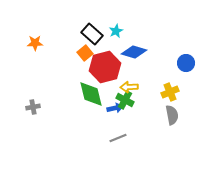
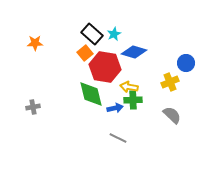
cyan star: moved 2 px left, 3 px down
red hexagon: rotated 24 degrees clockwise
yellow arrow: rotated 12 degrees clockwise
yellow cross: moved 10 px up
green cross: moved 8 px right; rotated 30 degrees counterclockwise
gray semicircle: rotated 36 degrees counterclockwise
gray line: rotated 48 degrees clockwise
